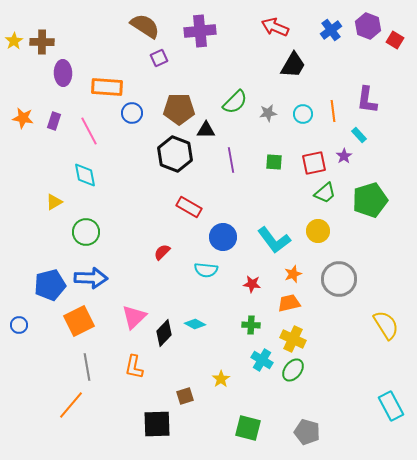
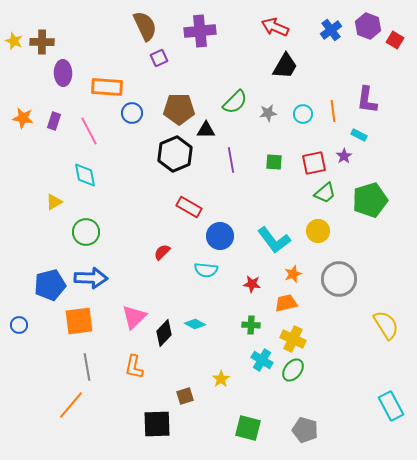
brown semicircle at (145, 26): rotated 32 degrees clockwise
yellow star at (14, 41): rotated 18 degrees counterclockwise
black trapezoid at (293, 65): moved 8 px left, 1 px down
cyan rectangle at (359, 135): rotated 21 degrees counterclockwise
black hexagon at (175, 154): rotated 16 degrees clockwise
blue circle at (223, 237): moved 3 px left, 1 px up
orange trapezoid at (289, 303): moved 3 px left
orange square at (79, 321): rotated 20 degrees clockwise
gray pentagon at (307, 432): moved 2 px left, 2 px up
